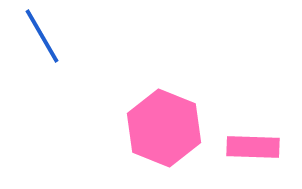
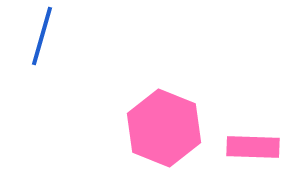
blue line: rotated 46 degrees clockwise
